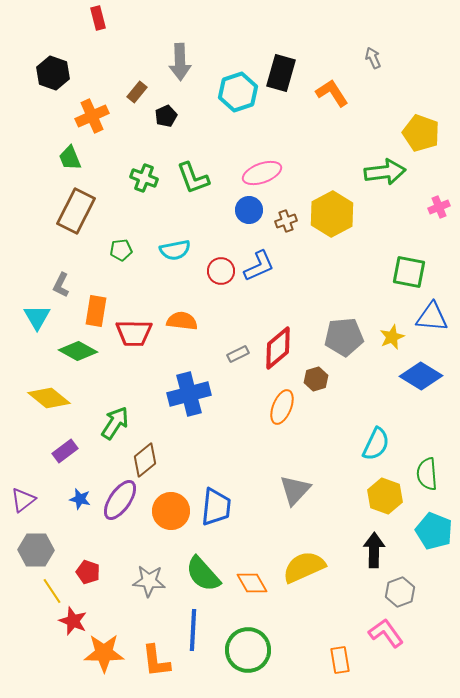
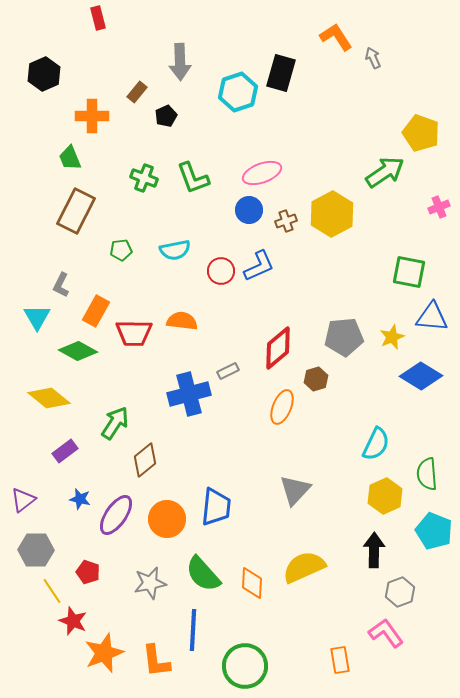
black hexagon at (53, 73): moved 9 px left, 1 px down; rotated 16 degrees clockwise
orange L-shape at (332, 93): moved 4 px right, 56 px up
orange cross at (92, 116): rotated 24 degrees clockwise
green arrow at (385, 172): rotated 27 degrees counterclockwise
orange rectangle at (96, 311): rotated 20 degrees clockwise
gray rectangle at (238, 354): moved 10 px left, 17 px down
yellow hexagon at (385, 496): rotated 16 degrees clockwise
purple ellipse at (120, 500): moved 4 px left, 15 px down
orange circle at (171, 511): moved 4 px left, 8 px down
gray star at (149, 581): moved 1 px right, 2 px down; rotated 16 degrees counterclockwise
orange diamond at (252, 583): rotated 32 degrees clockwise
green circle at (248, 650): moved 3 px left, 16 px down
orange star at (104, 653): rotated 21 degrees counterclockwise
